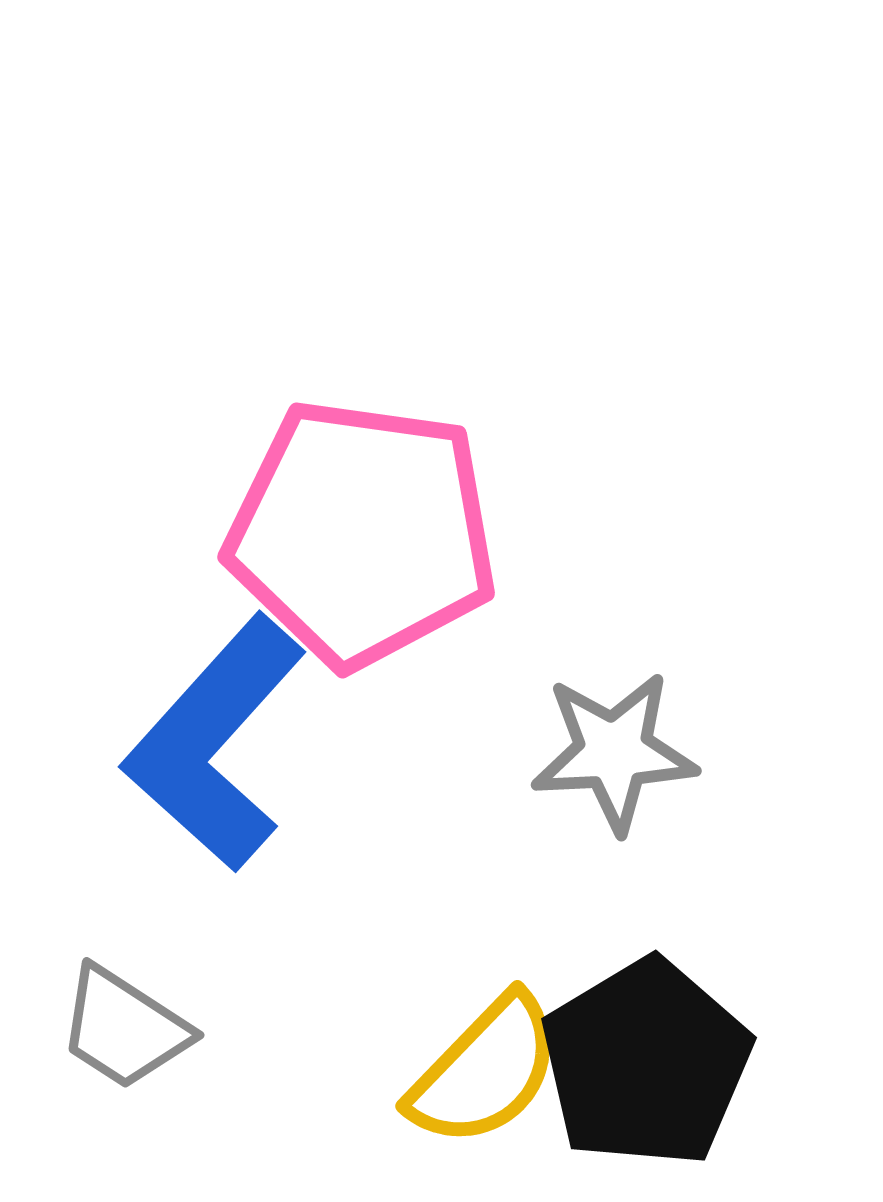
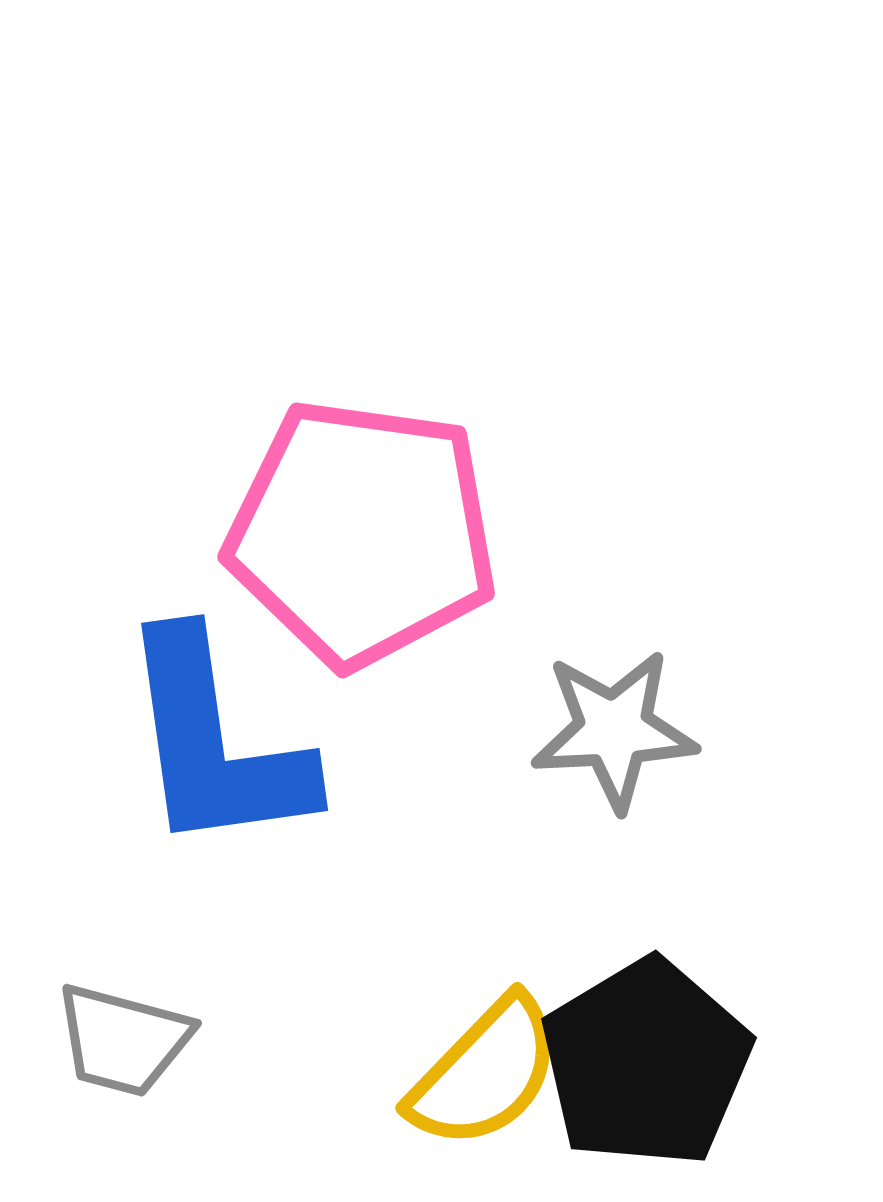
blue L-shape: rotated 50 degrees counterclockwise
gray star: moved 22 px up
gray trapezoid: moved 1 px left, 12 px down; rotated 18 degrees counterclockwise
yellow semicircle: moved 2 px down
